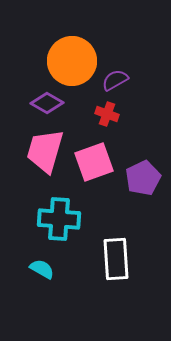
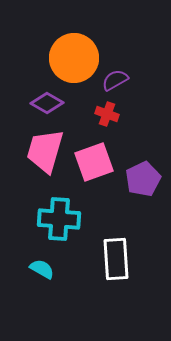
orange circle: moved 2 px right, 3 px up
purple pentagon: moved 1 px down
